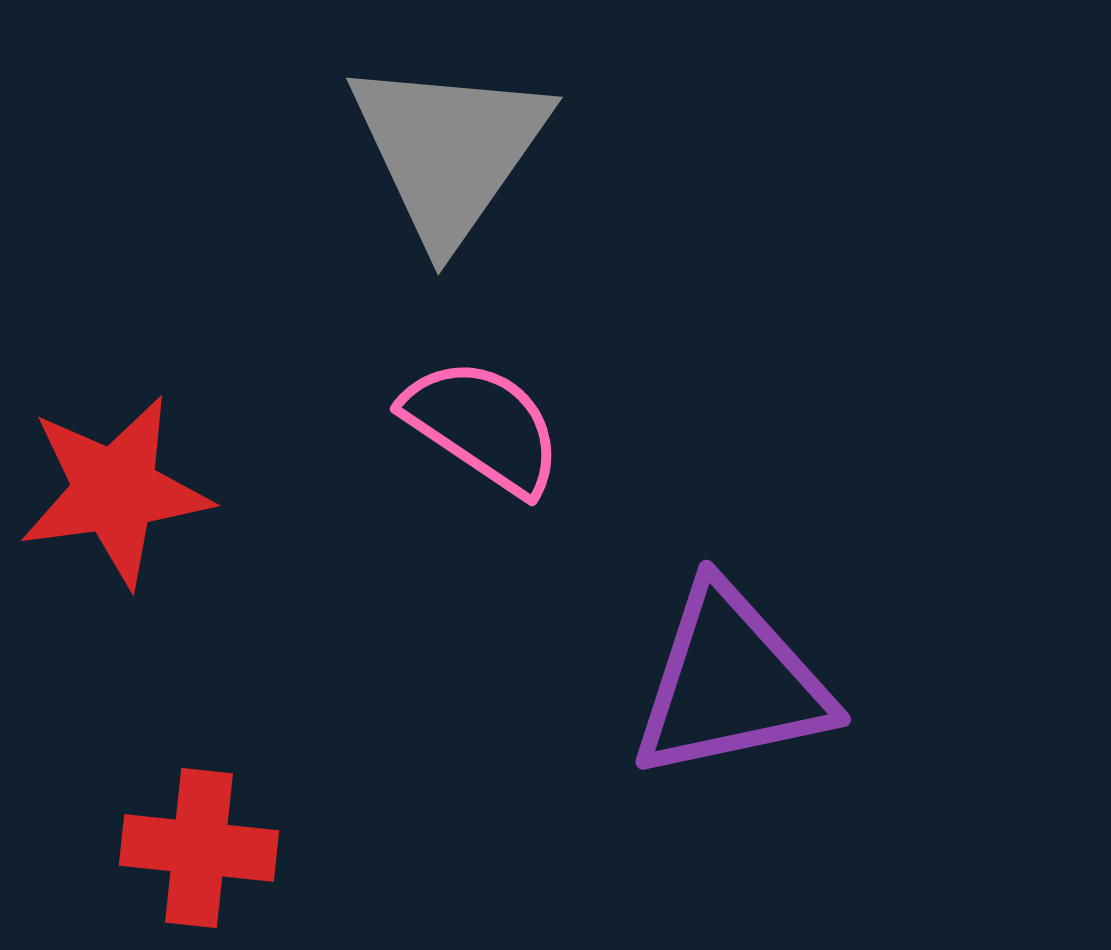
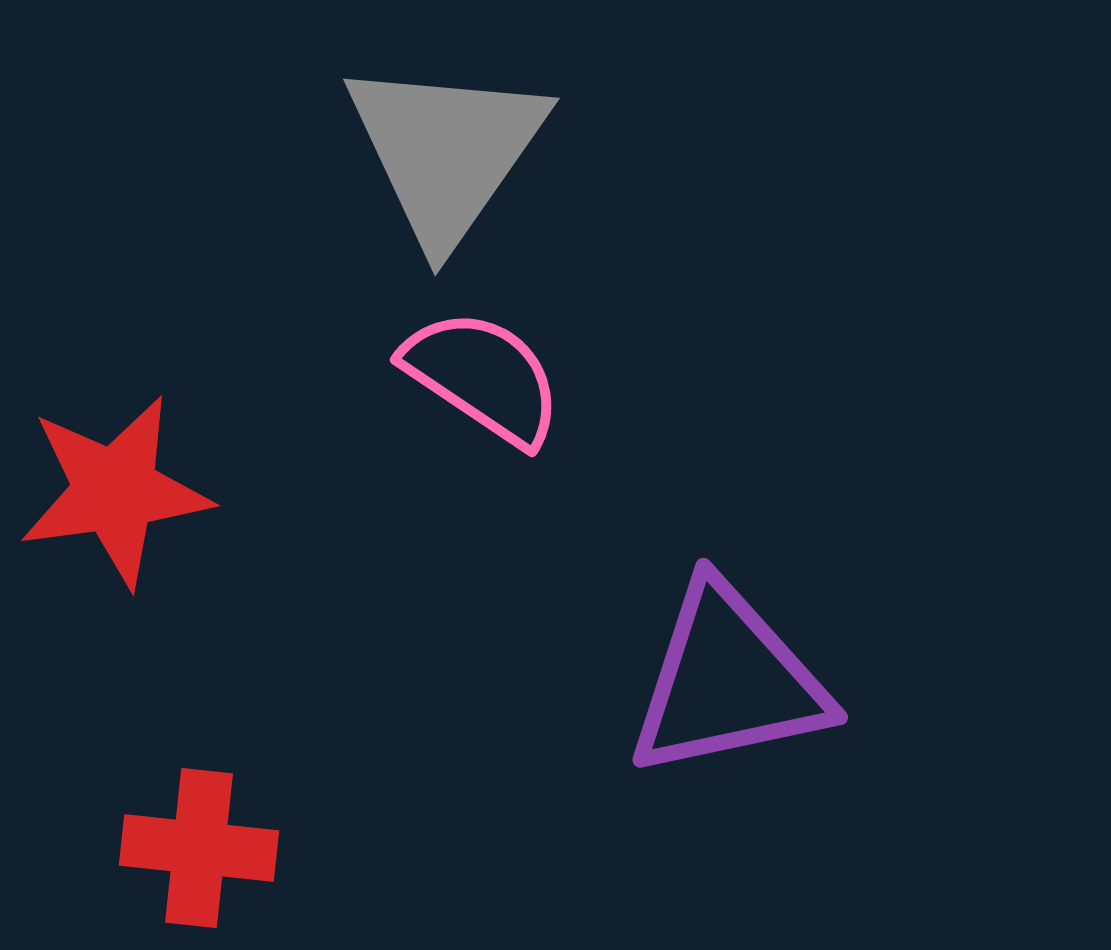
gray triangle: moved 3 px left, 1 px down
pink semicircle: moved 49 px up
purple triangle: moved 3 px left, 2 px up
